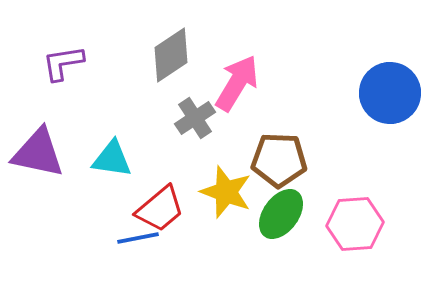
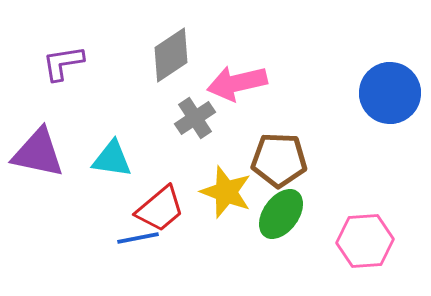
pink arrow: rotated 134 degrees counterclockwise
pink hexagon: moved 10 px right, 17 px down
